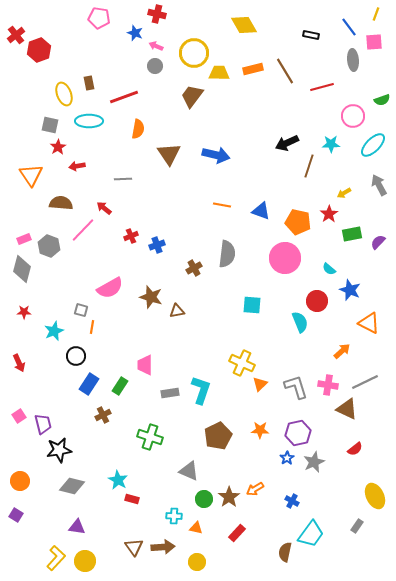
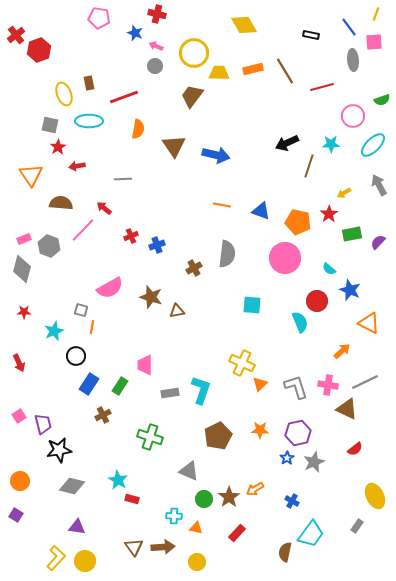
brown triangle at (169, 154): moved 5 px right, 8 px up
